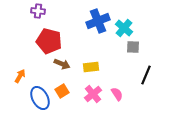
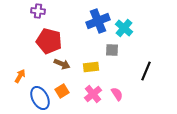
gray square: moved 21 px left, 3 px down
black line: moved 4 px up
